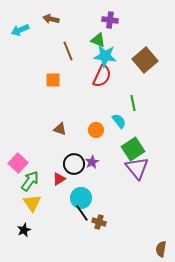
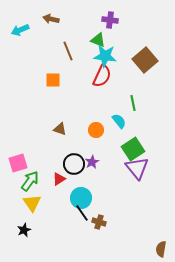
pink square: rotated 30 degrees clockwise
